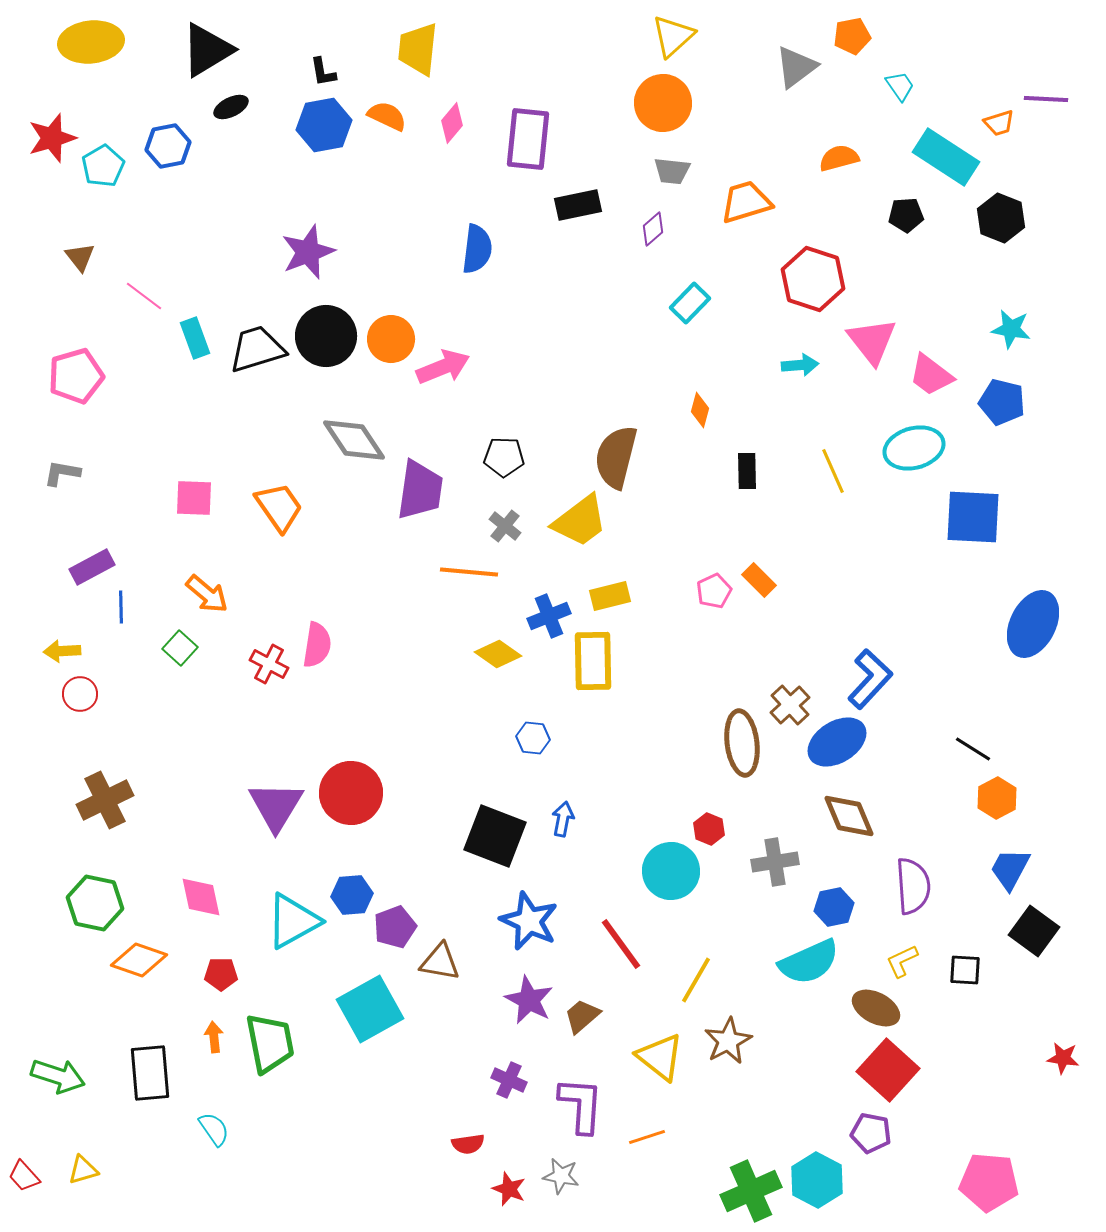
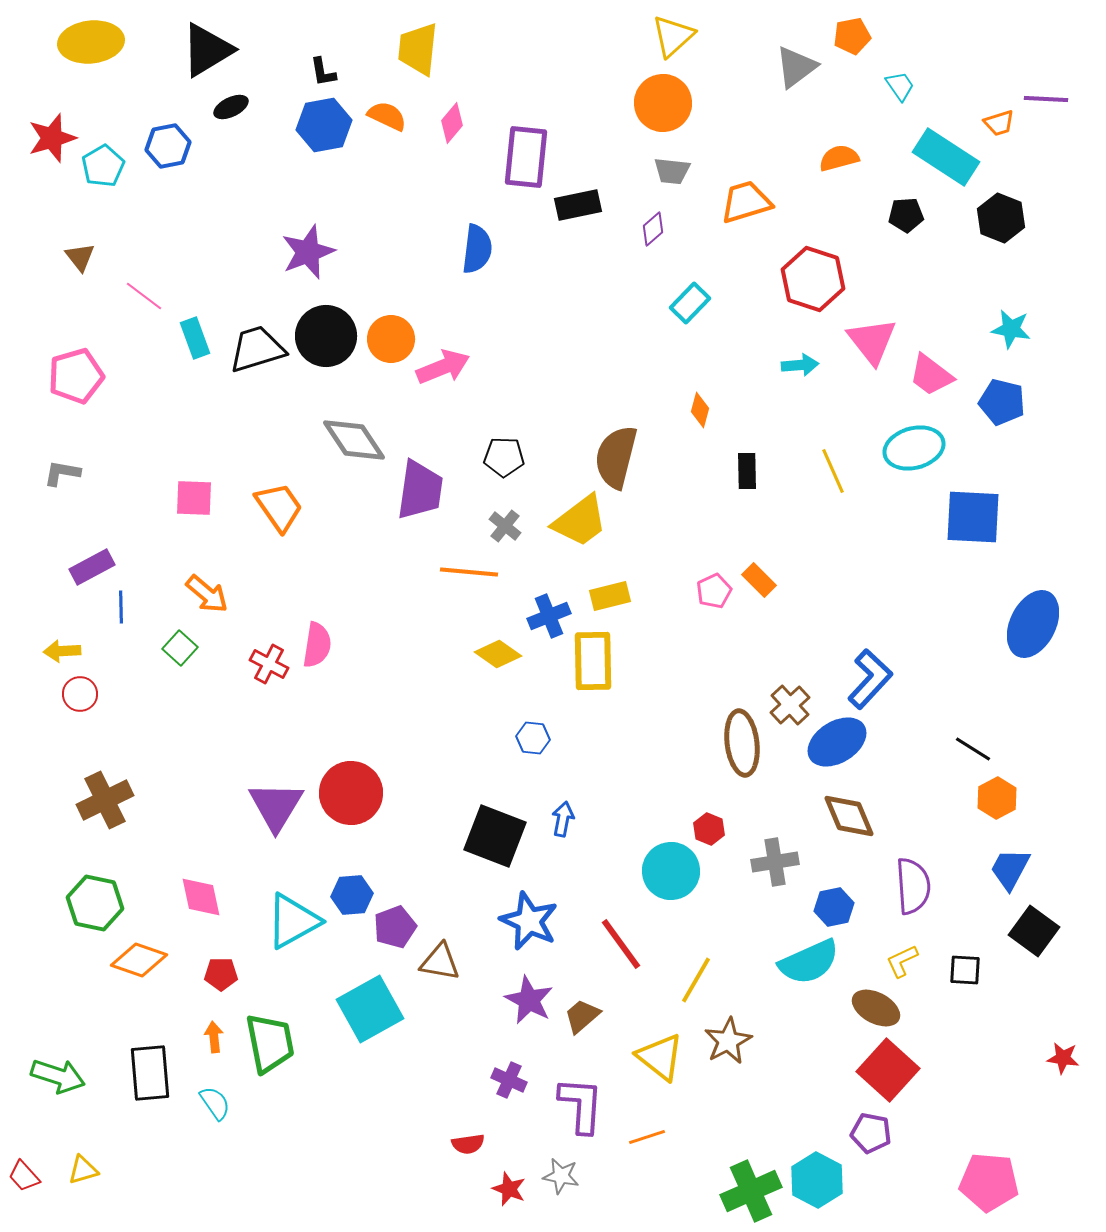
purple rectangle at (528, 139): moved 2 px left, 18 px down
cyan semicircle at (214, 1129): moved 1 px right, 26 px up
